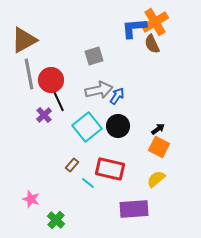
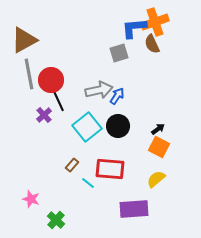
orange cross: rotated 12 degrees clockwise
gray square: moved 25 px right, 3 px up
red rectangle: rotated 8 degrees counterclockwise
